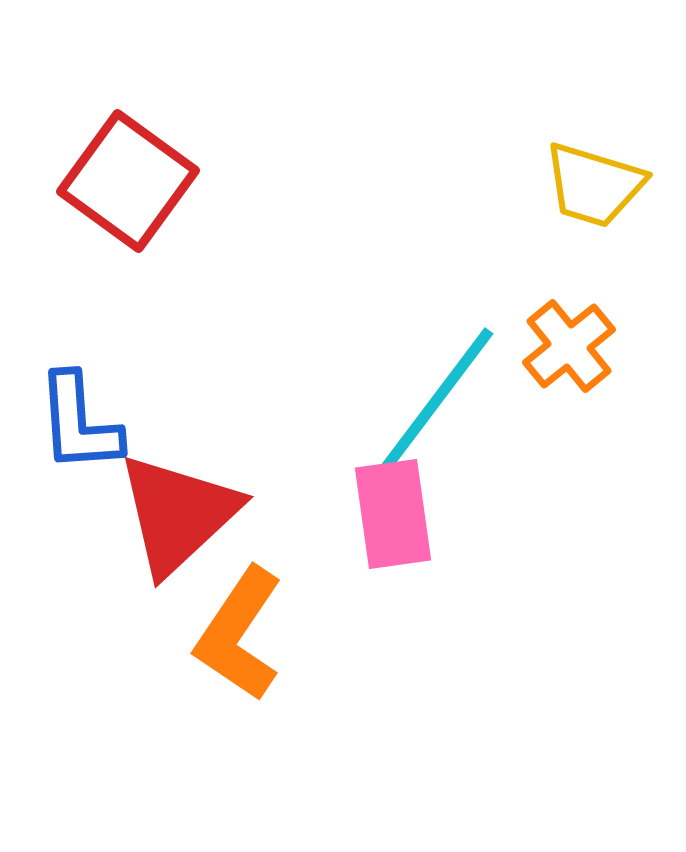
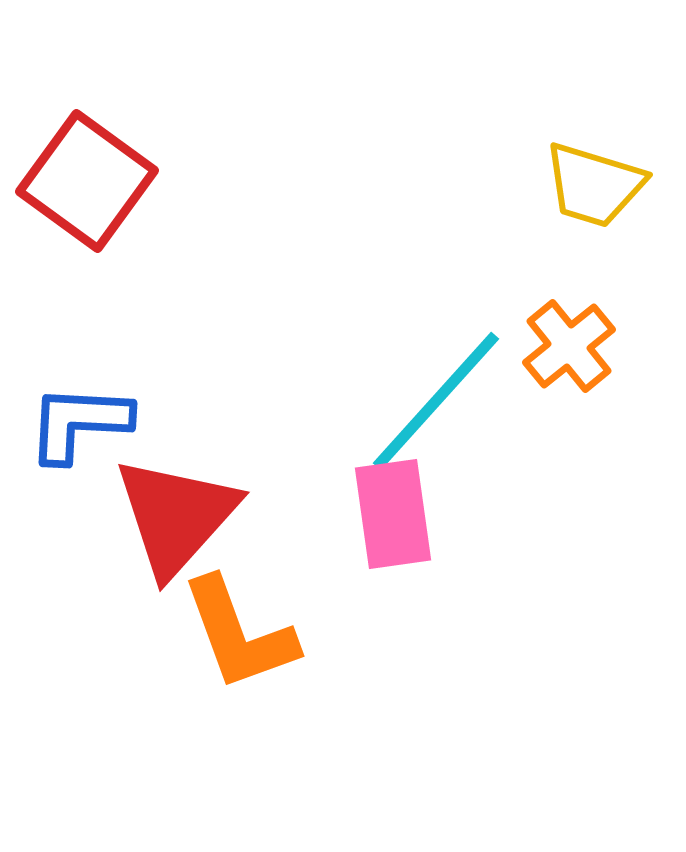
red square: moved 41 px left
cyan line: rotated 5 degrees clockwise
blue L-shape: rotated 97 degrees clockwise
red triangle: moved 2 px left, 2 px down; rotated 5 degrees counterclockwise
orange L-shape: rotated 54 degrees counterclockwise
